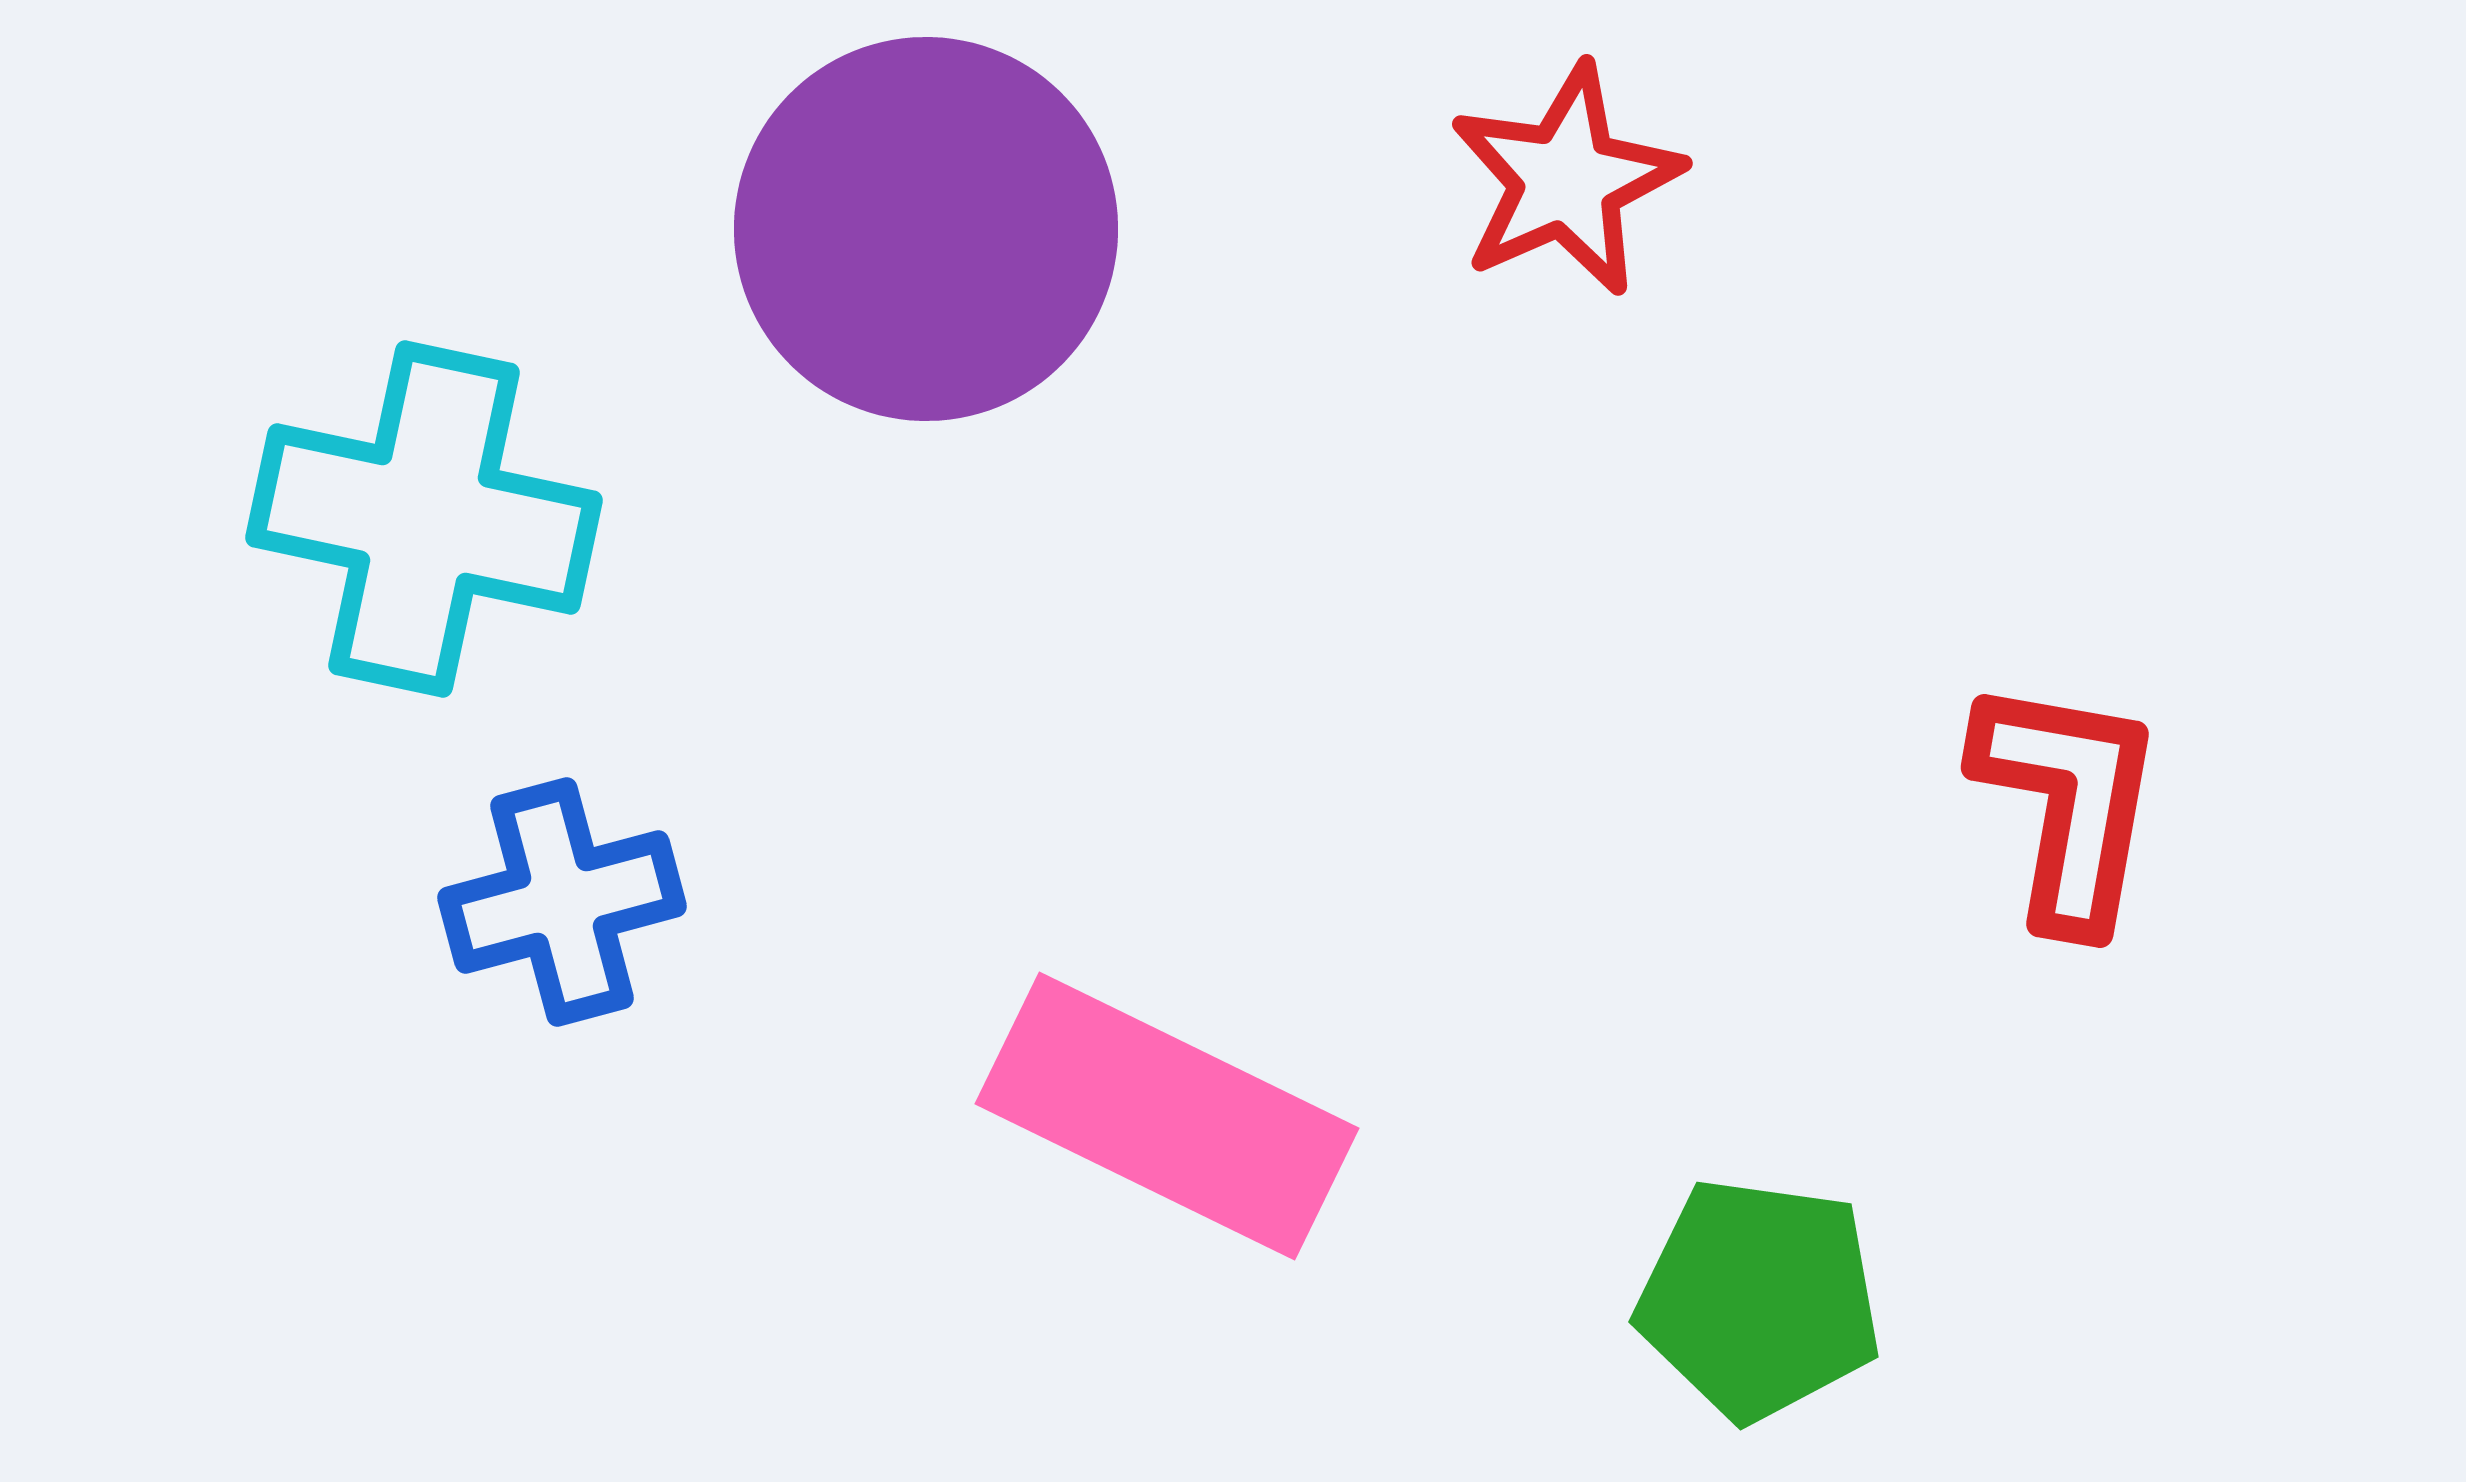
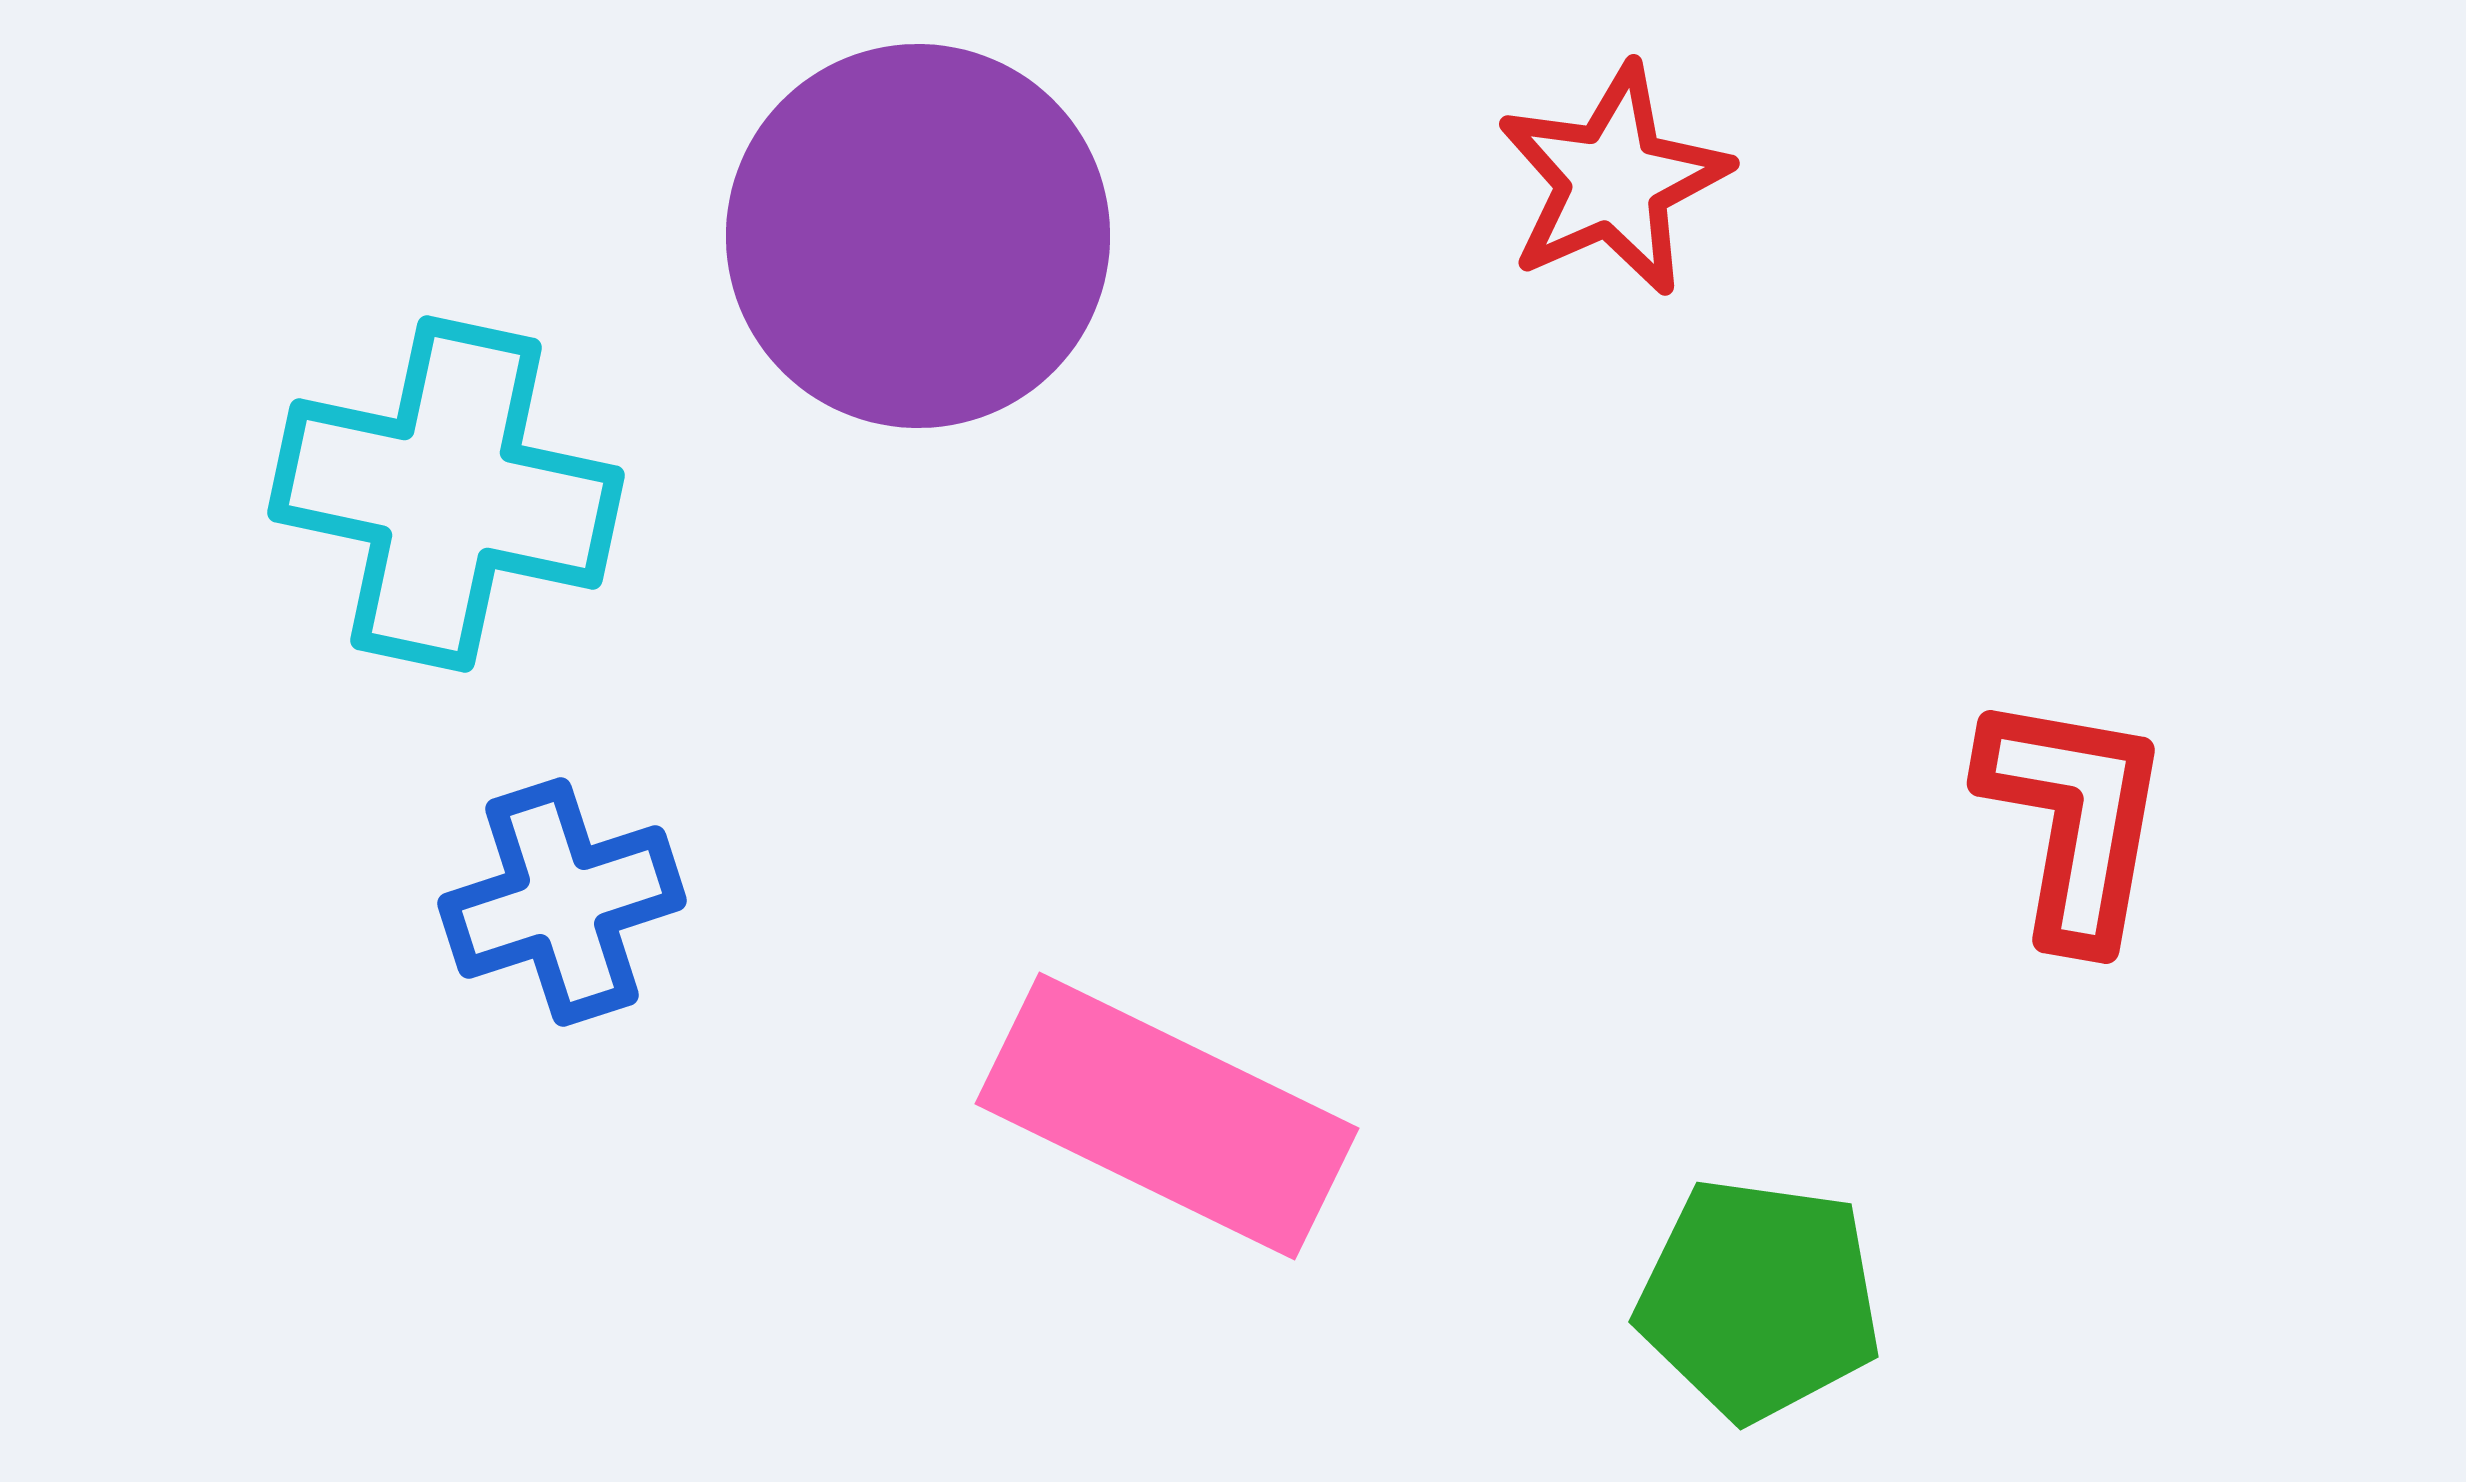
red star: moved 47 px right
purple circle: moved 8 px left, 7 px down
cyan cross: moved 22 px right, 25 px up
red L-shape: moved 6 px right, 16 px down
blue cross: rotated 3 degrees counterclockwise
